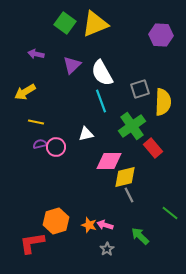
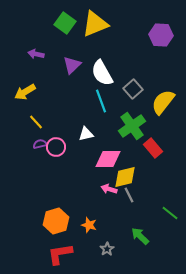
gray square: moved 7 px left; rotated 24 degrees counterclockwise
yellow semicircle: rotated 144 degrees counterclockwise
yellow line: rotated 35 degrees clockwise
pink diamond: moved 1 px left, 2 px up
pink arrow: moved 4 px right, 36 px up
red L-shape: moved 28 px right, 11 px down
